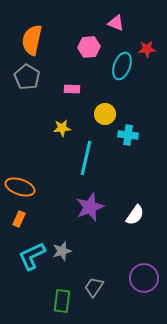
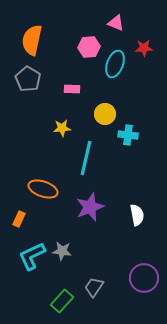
red star: moved 3 px left, 1 px up
cyan ellipse: moved 7 px left, 2 px up
gray pentagon: moved 1 px right, 2 px down
orange ellipse: moved 23 px right, 2 px down
white semicircle: moved 2 px right; rotated 45 degrees counterclockwise
gray star: rotated 24 degrees clockwise
green rectangle: rotated 35 degrees clockwise
